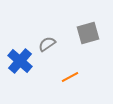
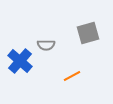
gray semicircle: moved 1 px left, 1 px down; rotated 144 degrees counterclockwise
orange line: moved 2 px right, 1 px up
